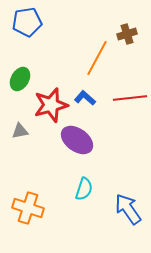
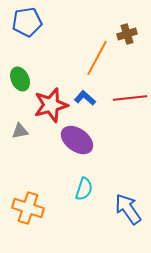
green ellipse: rotated 55 degrees counterclockwise
